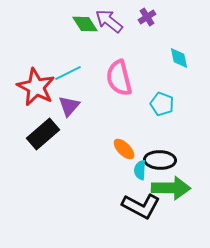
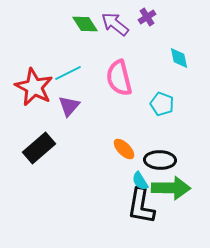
purple arrow: moved 6 px right, 3 px down
red star: moved 2 px left
black rectangle: moved 4 px left, 14 px down
cyan semicircle: moved 11 px down; rotated 36 degrees counterclockwise
black L-shape: rotated 72 degrees clockwise
